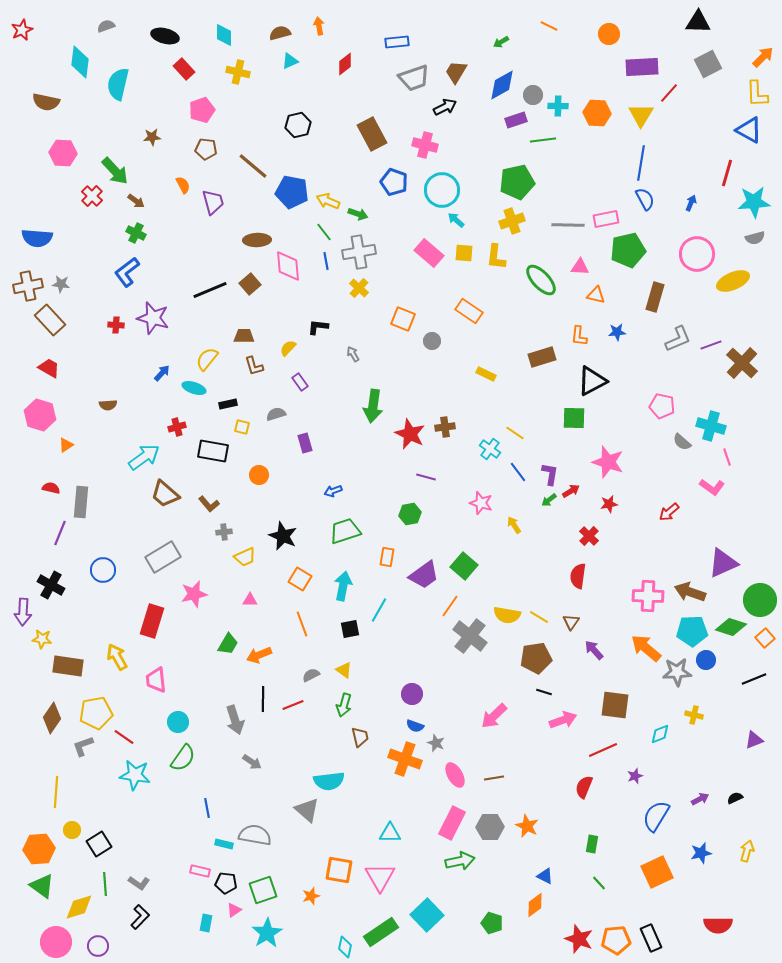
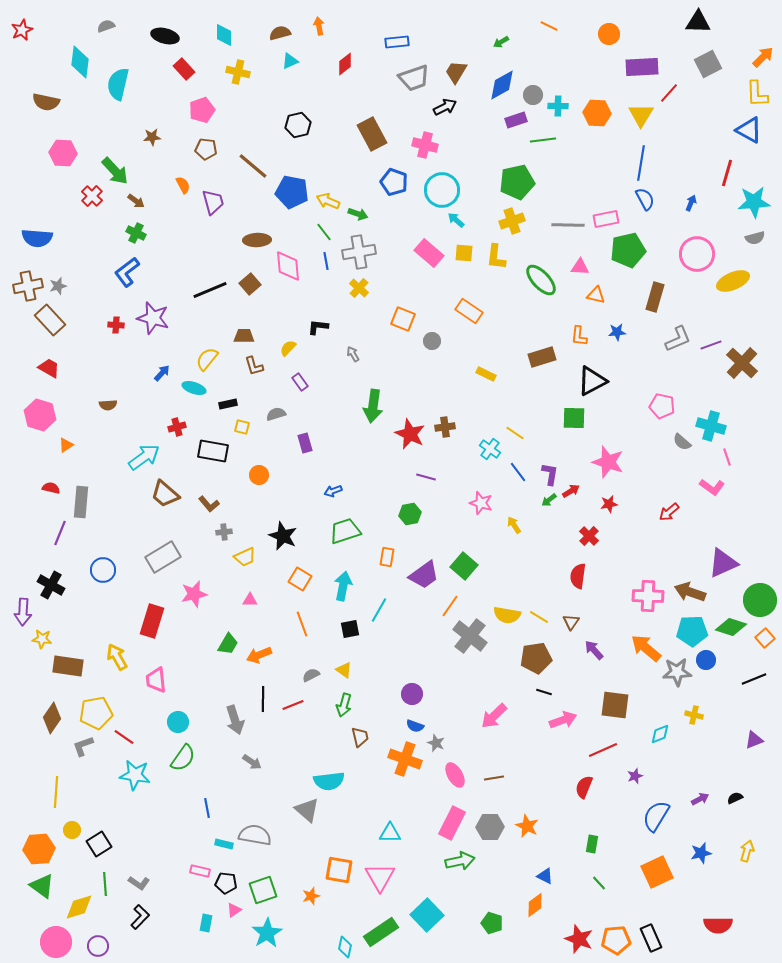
gray star at (61, 284): moved 3 px left, 2 px down; rotated 24 degrees counterclockwise
